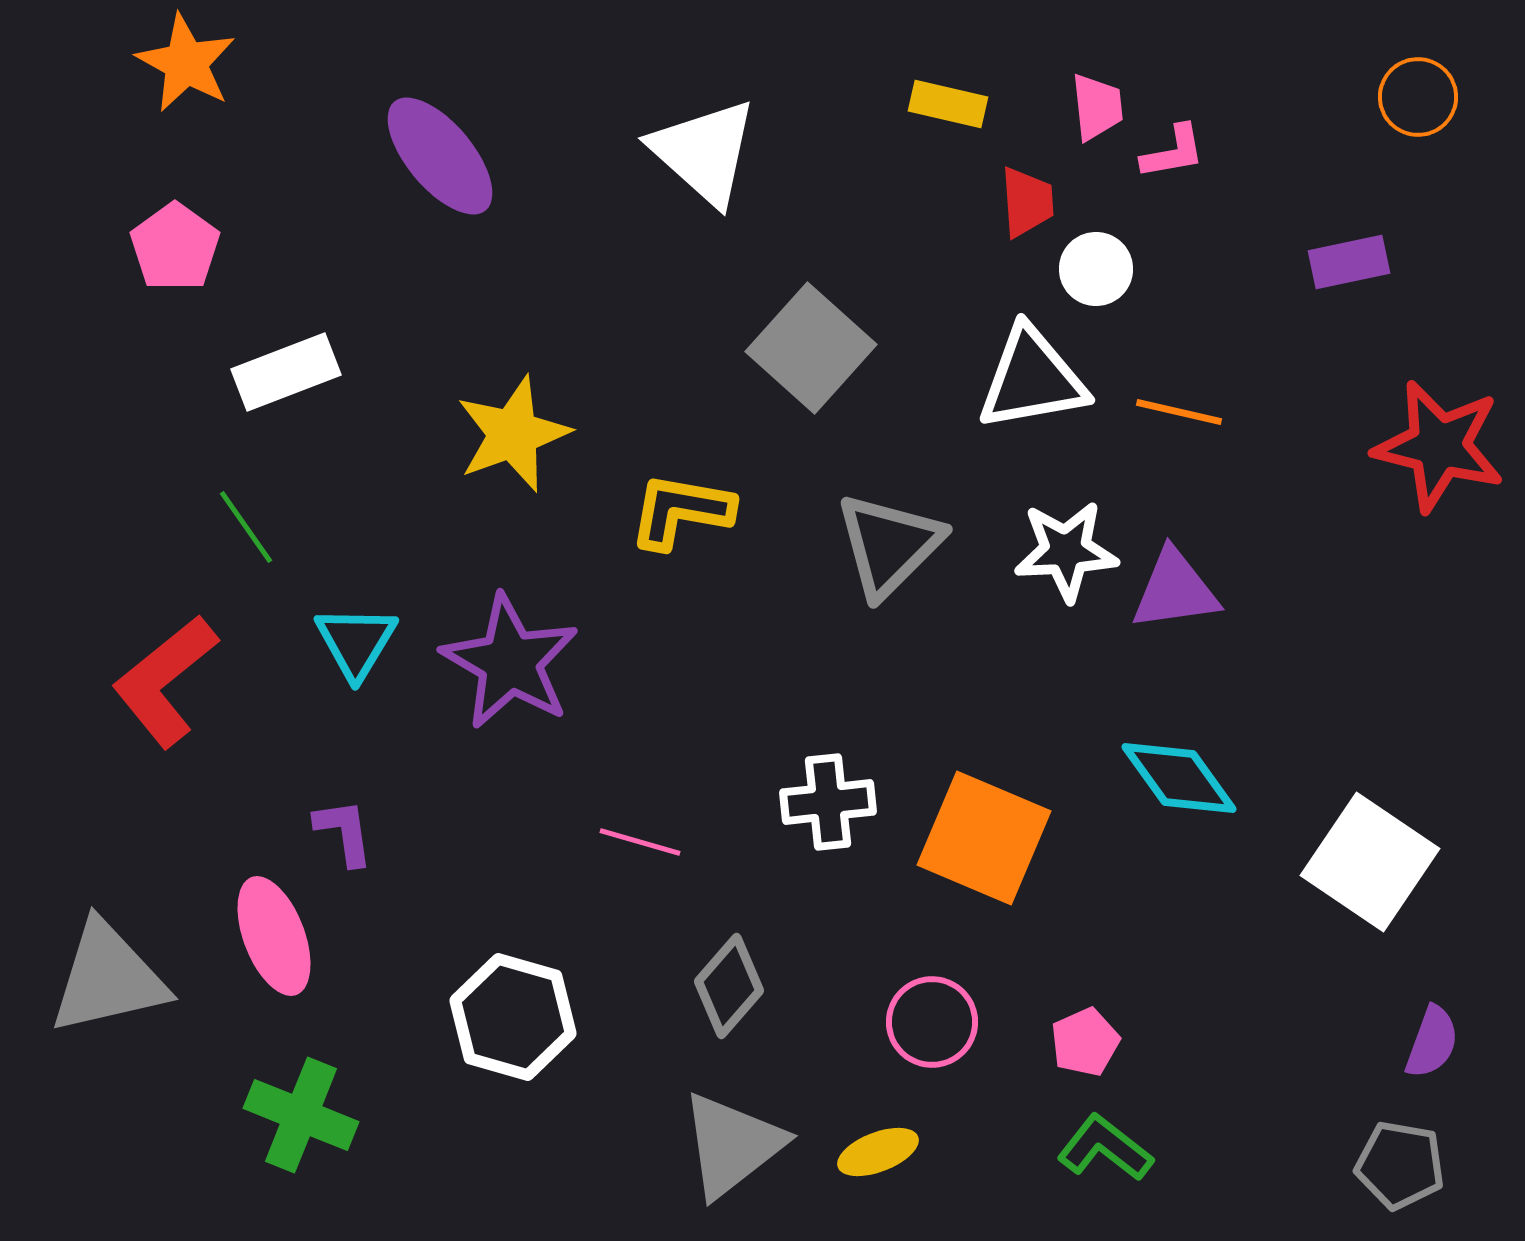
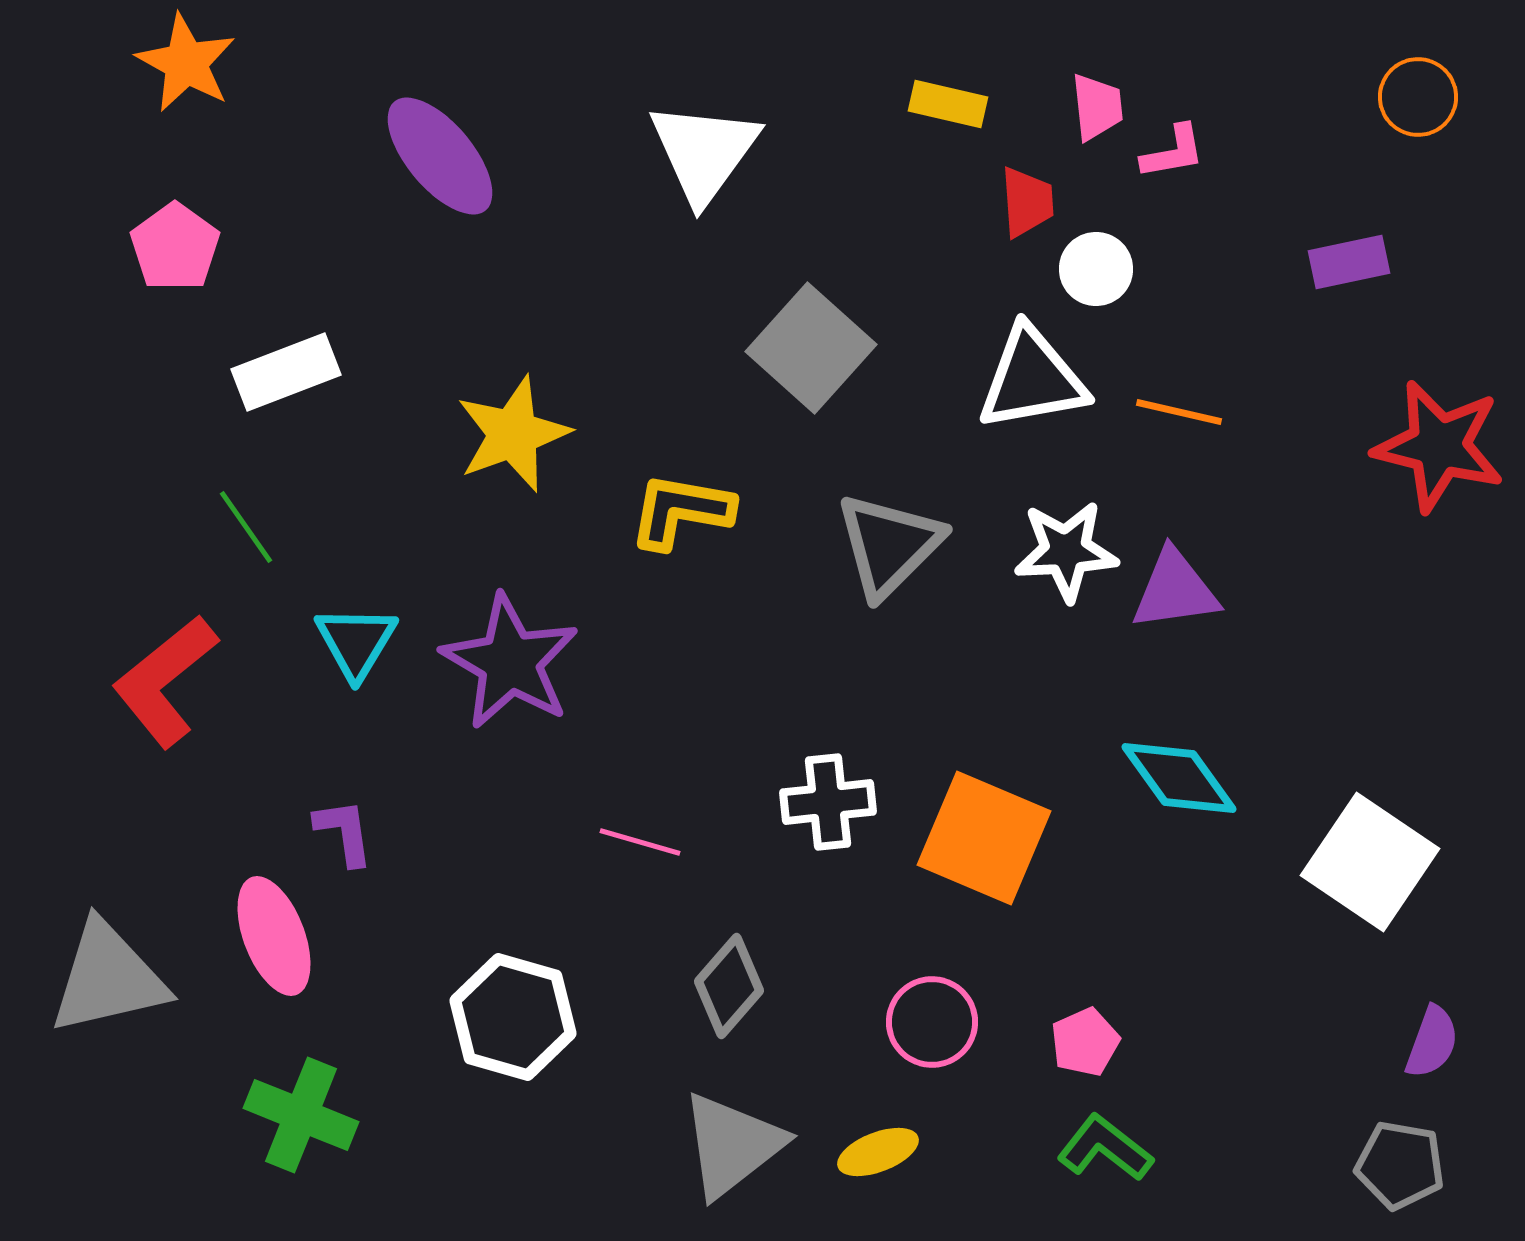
white triangle at (704, 152): rotated 24 degrees clockwise
